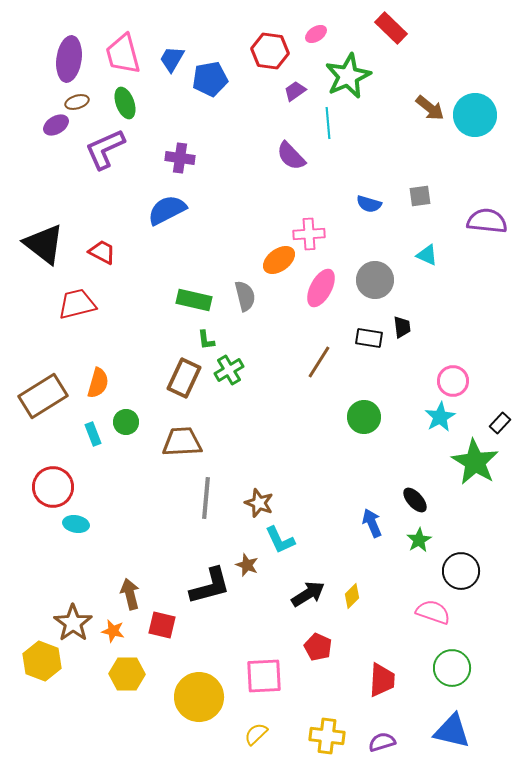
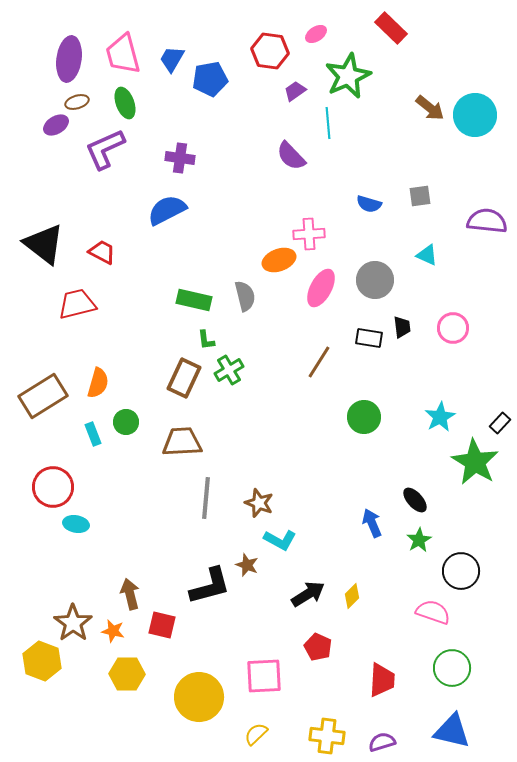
orange ellipse at (279, 260): rotated 16 degrees clockwise
pink circle at (453, 381): moved 53 px up
cyan L-shape at (280, 540): rotated 36 degrees counterclockwise
